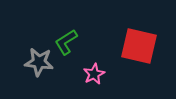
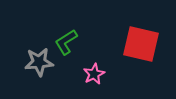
red square: moved 2 px right, 2 px up
gray star: rotated 12 degrees counterclockwise
